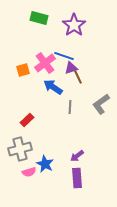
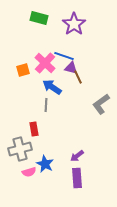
purple star: moved 1 px up
pink cross: rotated 10 degrees counterclockwise
purple triangle: rotated 32 degrees clockwise
blue arrow: moved 1 px left
gray line: moved 24 px left, 2 px up
red rectangle: moved 7 px right, 9 px down; rotated 56 degrees counterclockwise
